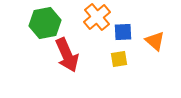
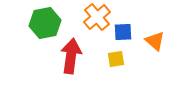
red arrow: moved 4 px right, 1 px down; rotated 148 degrees counterclockwise
yellow square: moved 3 px left
